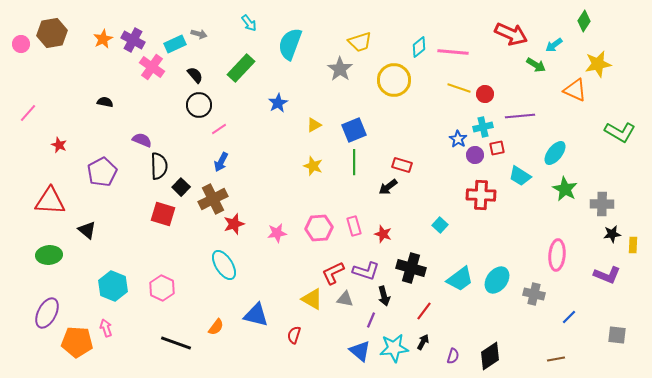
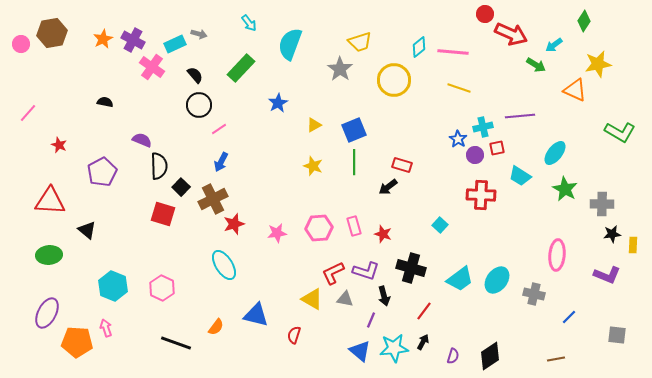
red circle at (485, 94): moved 80 px up
